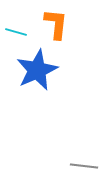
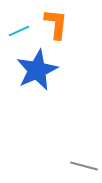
cyan line: moved 3 px right, 1 px up; rotated 40 degrees counterclockwise
gray line: rotated 8 degrees clockwise
